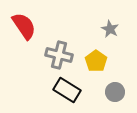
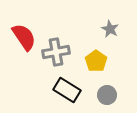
red semicircle: moved 11 px down
gray cross: moved 3 px left, 3 px up; rotated 24 degrees counterclockwise
gray circle: moved 8 px left, 3 px down
